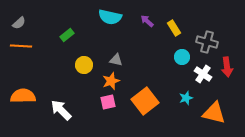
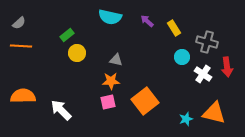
yellow circle: moved 7 px left, 12 px up
orange star: rotated 18 degrees clockwise
cyan star: moved 21 px down
